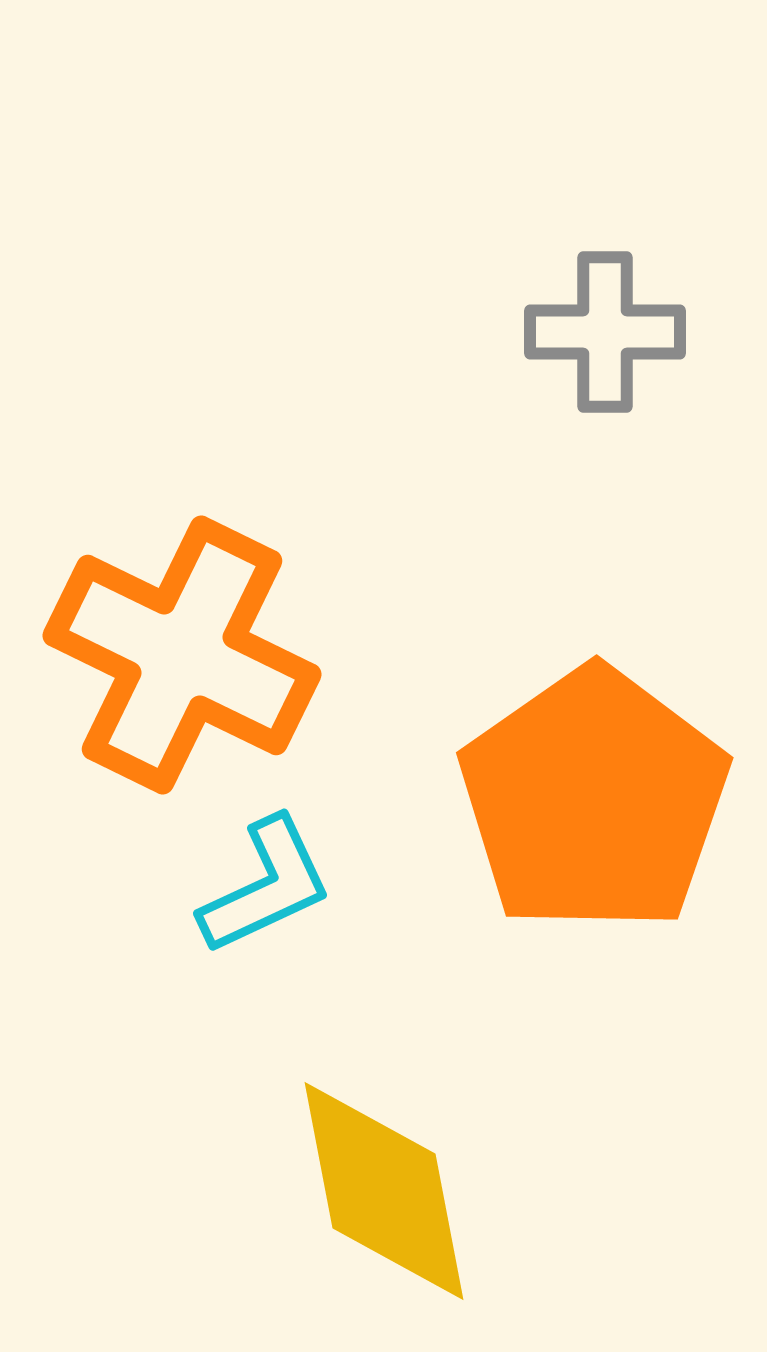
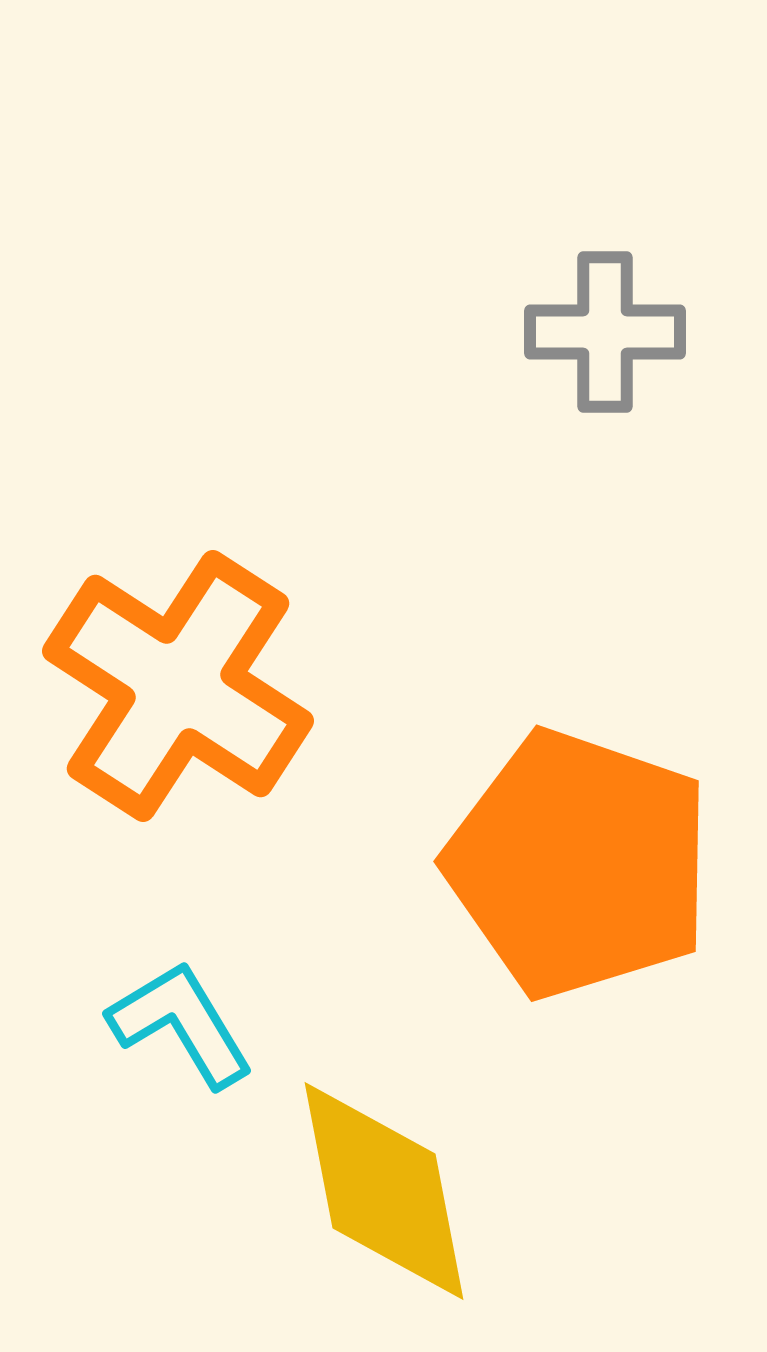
orange cross: moved 4 px left, 31 px down; rotated 7 degrees clockwise
orange pentagon: moved 15 px left, 64 px down; rotated 18 degrees counterclockwise
cyan L-shape: moved 85 px left, 138 px down; rotated 96 degrees counterclockwise
